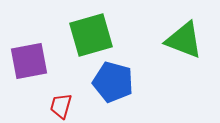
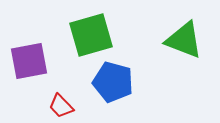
red trapezoid: rotated 60 degrees counterclockwise
